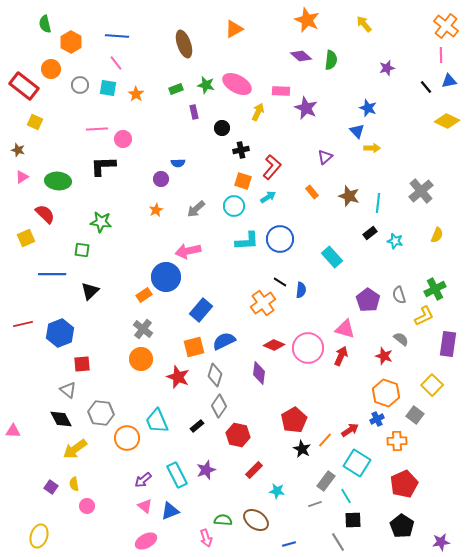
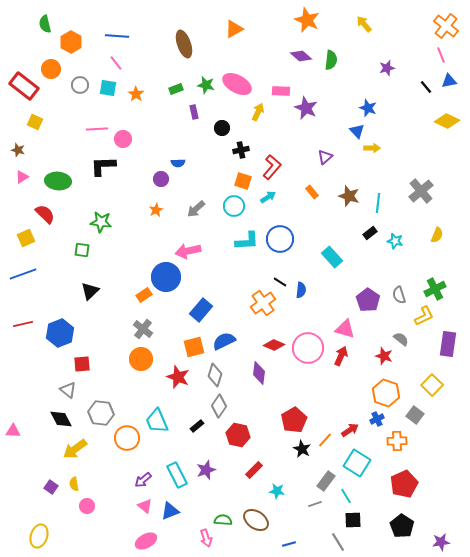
pink line at (441, 55): rotated 21 degrees counterclockwise
blue line at (52, 274): moved 29 px left; rotated 20 degrees counterclockwise
